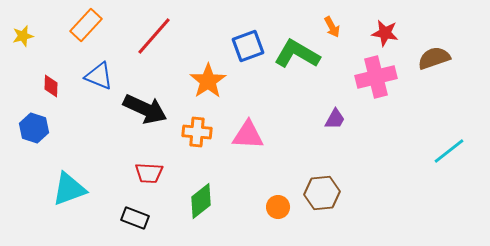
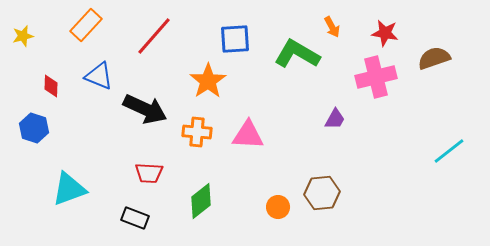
blue square: moved 13 px left, 7 px up; rotated 16 degrees clockwise
